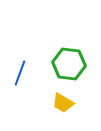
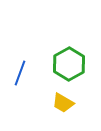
green hexagon: rotated 24 degrees clockwise
